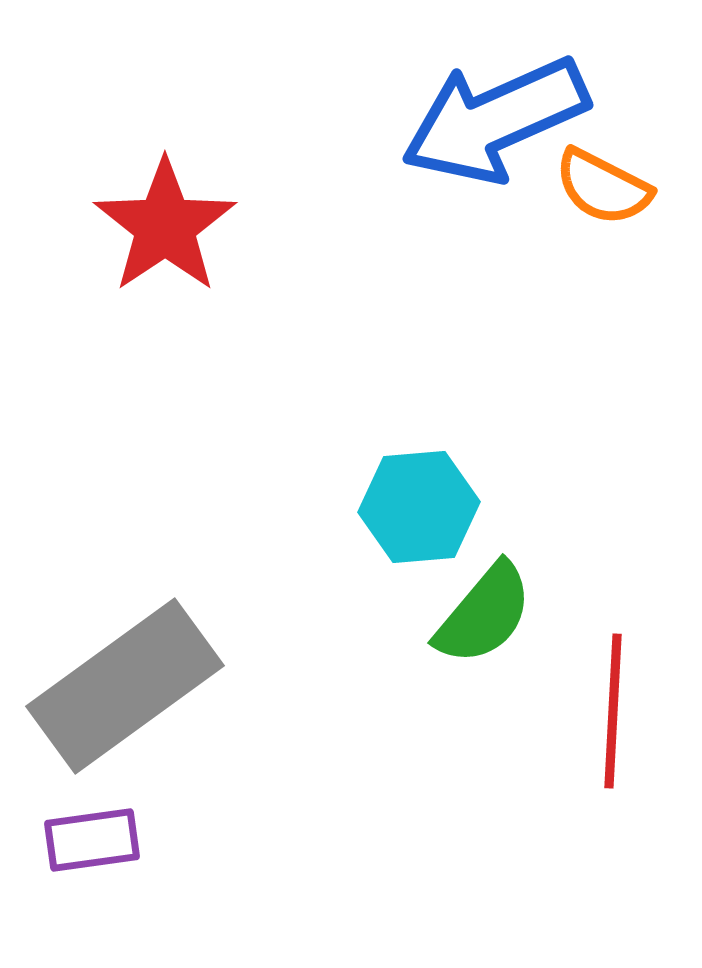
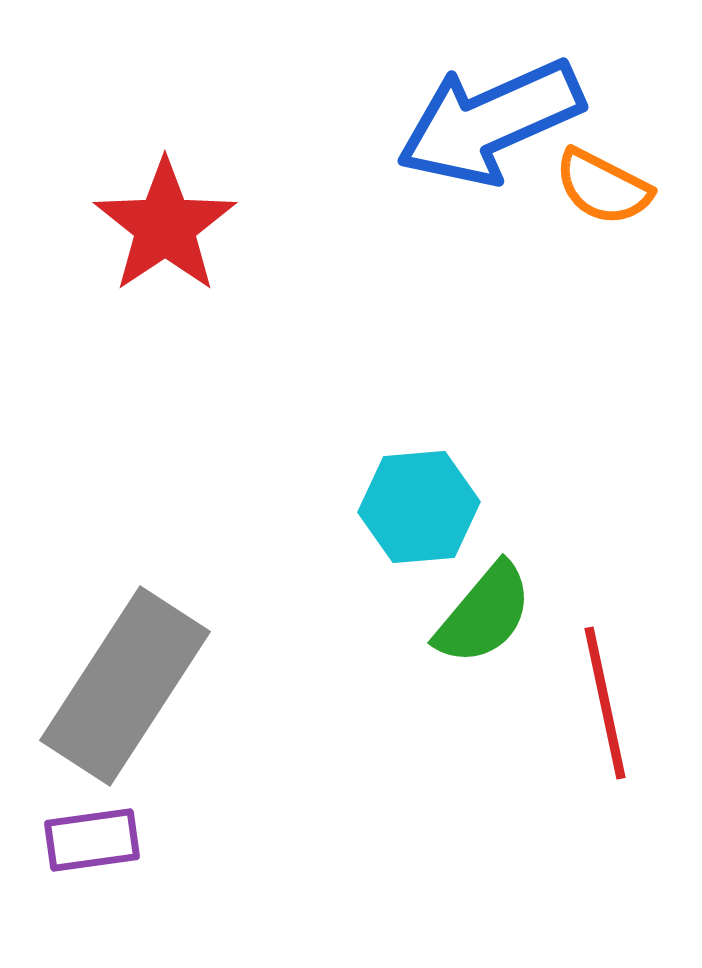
blue arrow: moved 5 px left, 2 px down
gray rectangle: rotated 21 degrees counterclockwise
red line: moved 8 px left, 8 px up; rotated 15 degrees counterclockwise
